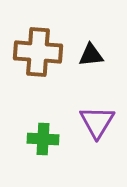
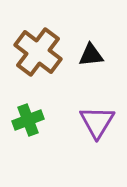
brown cross: rotated 33 degrees clockwise
green cross: moved 15 px left, 19 px up; rotated 24 degrees counterclockwise
